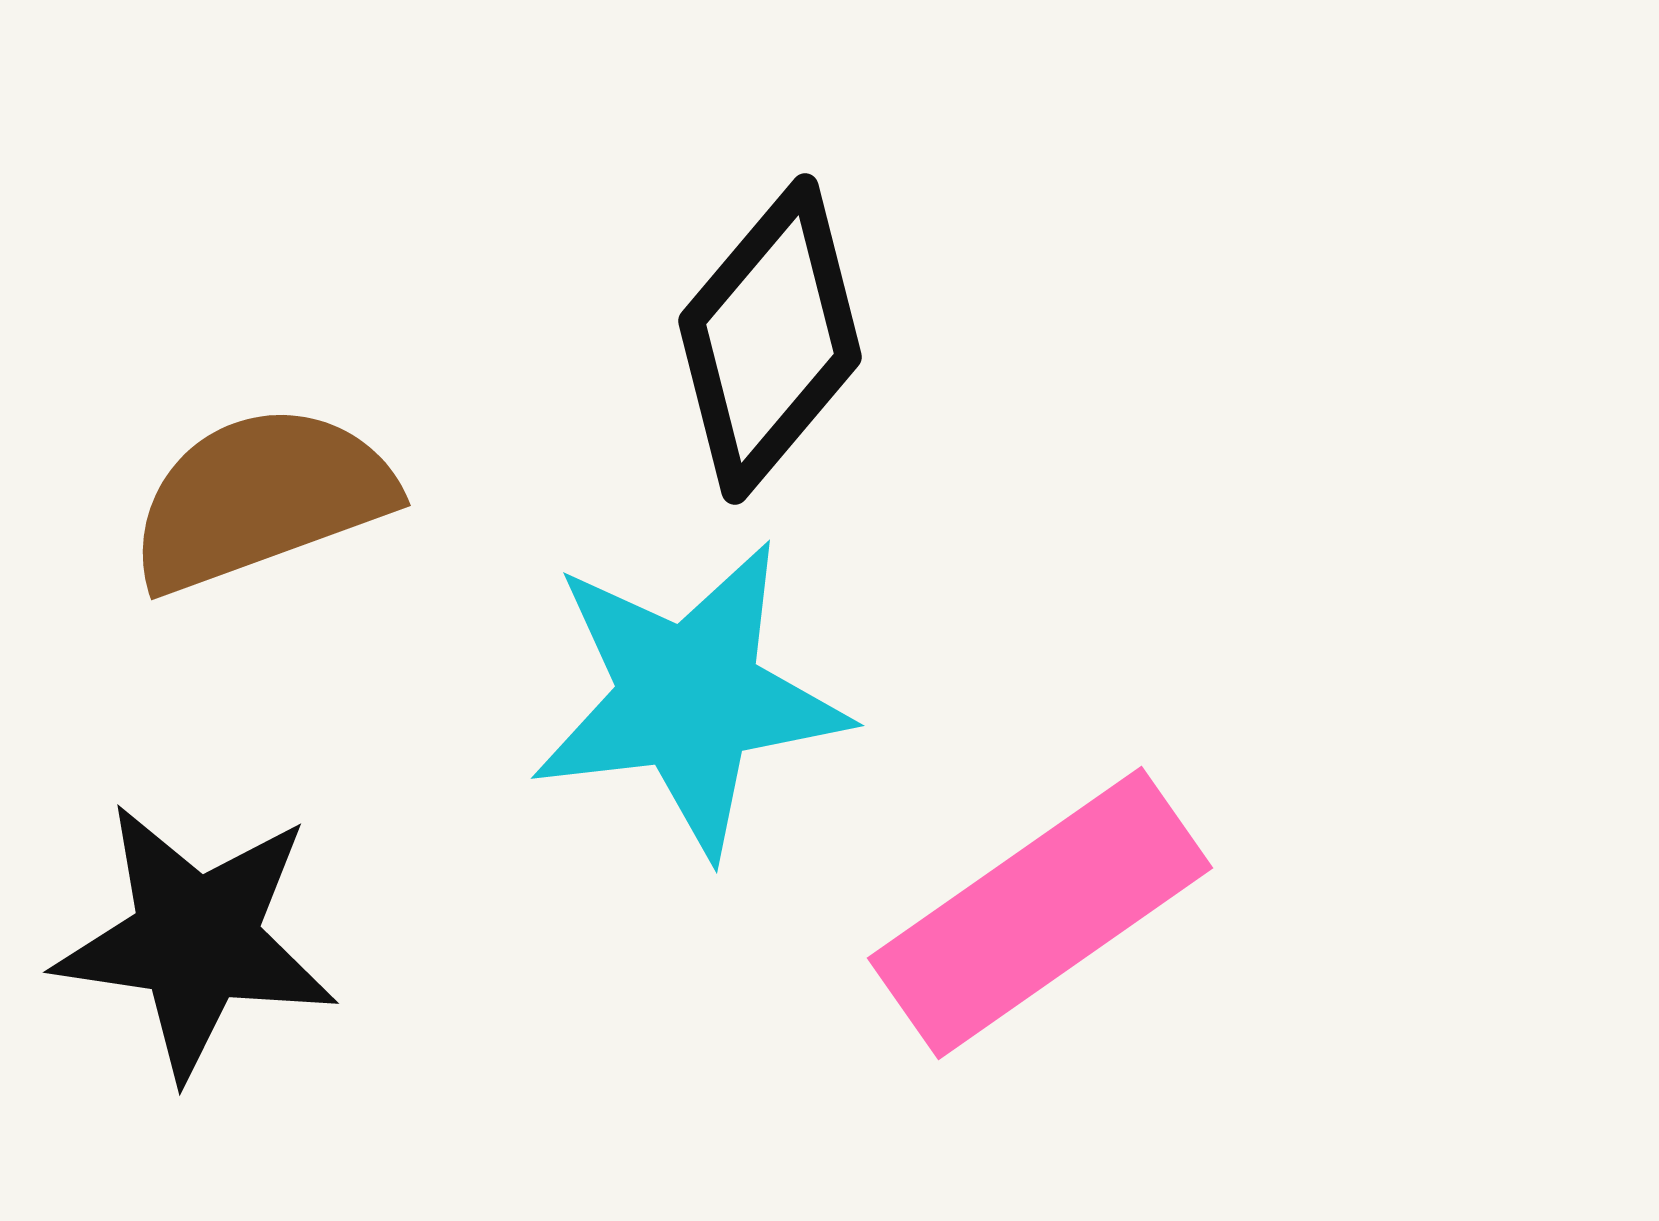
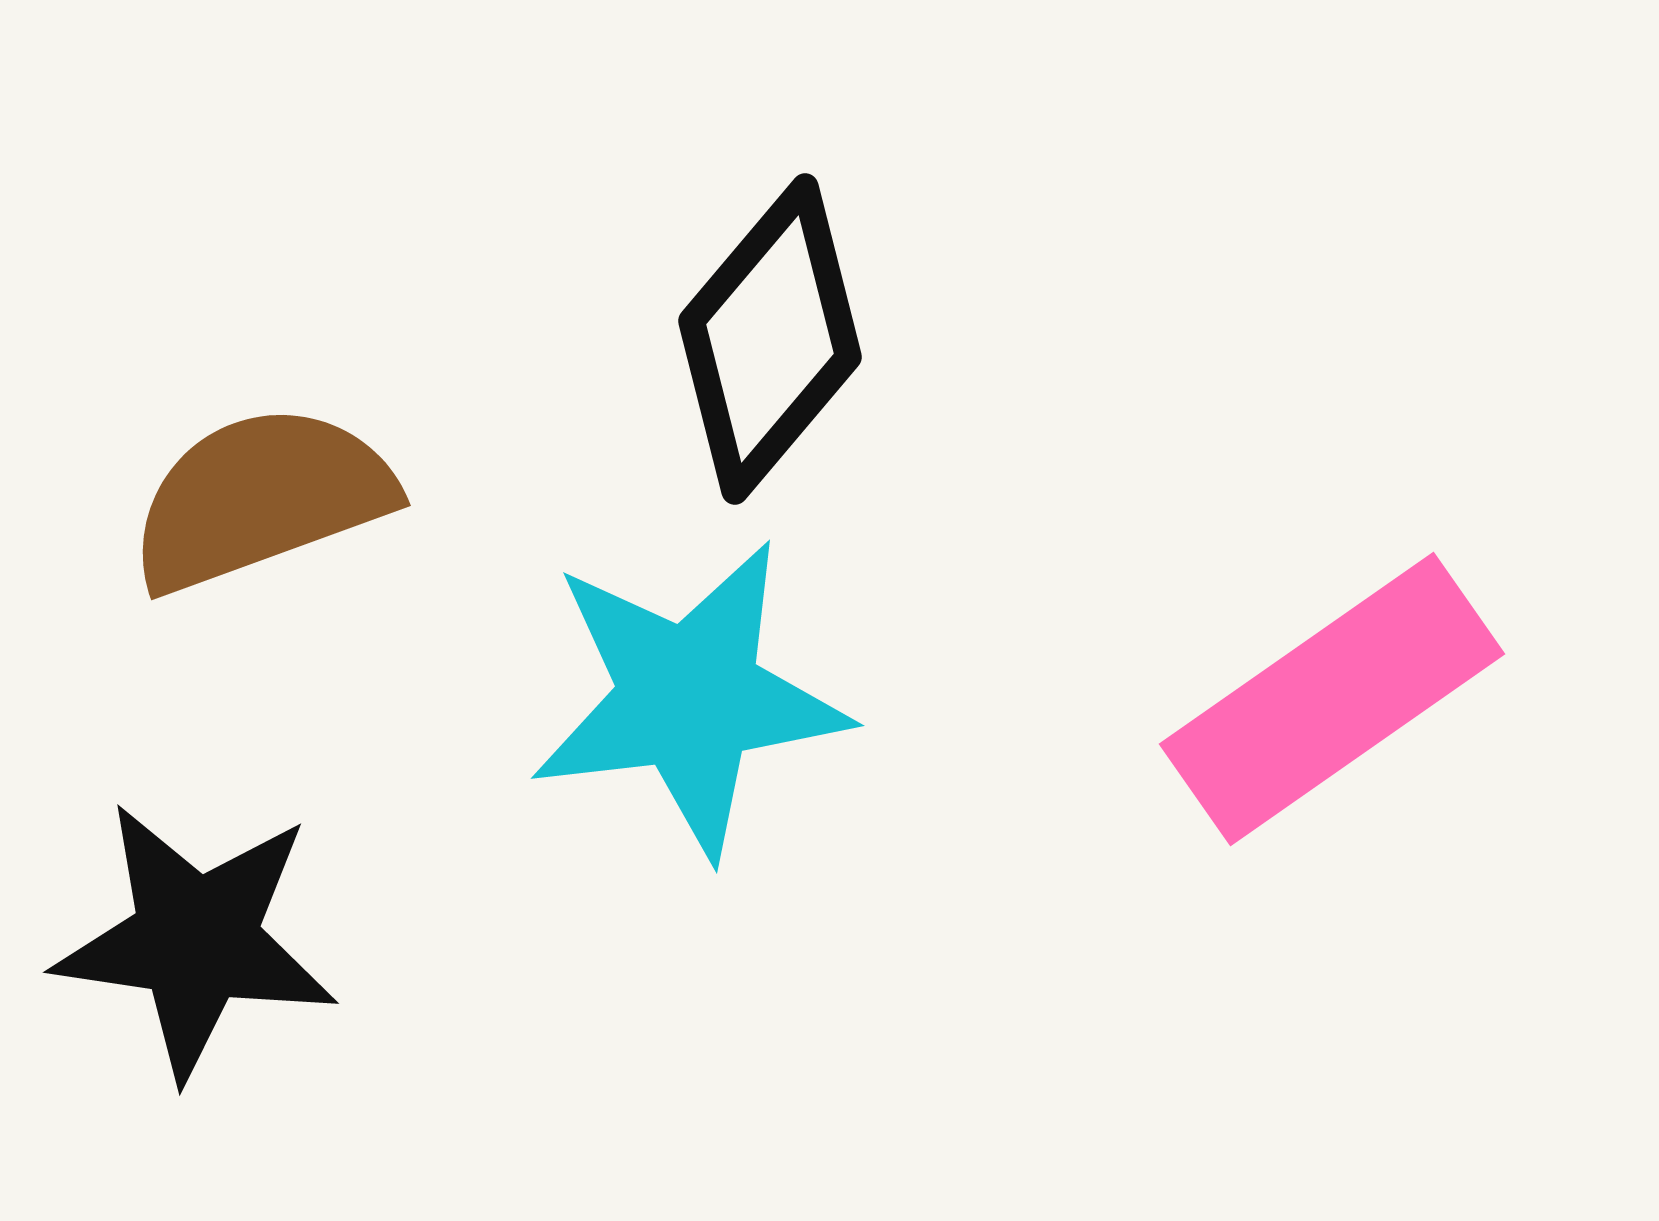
pink rectangle: moved 292 px right, 214 px up
